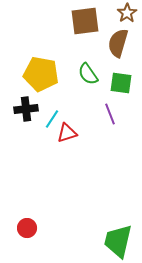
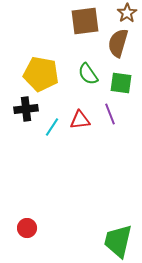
cyan line: moved 8 px down
red triangle: moved 13 px right, 13 px up; rotated 10 degrees clockwise
